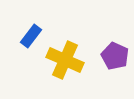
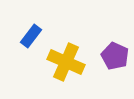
yellow cross: moved 1 px right, 2 px down
